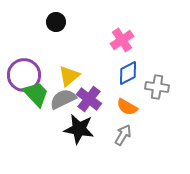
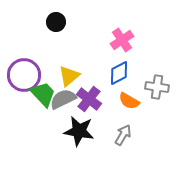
blue diamond: moved 9 px left
green trapezoid: moved 7 px right
orange semicircle: moved 2 px right, 6 px up
black star: moved 2 px down
